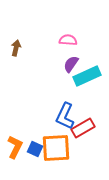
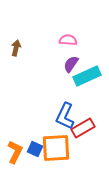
orange L-shape: moved 5 px down
